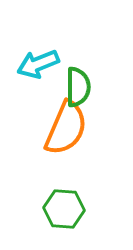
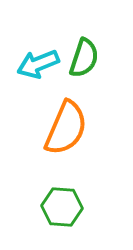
green semicircle: moved 6 px right, 29 px up; rotated 18 degrees clockwise
green hexagon: moved 2 px left, 2 px up
